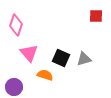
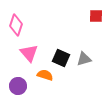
purple circle: moved 4 px right, 1 px up
